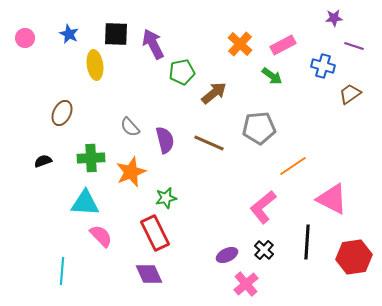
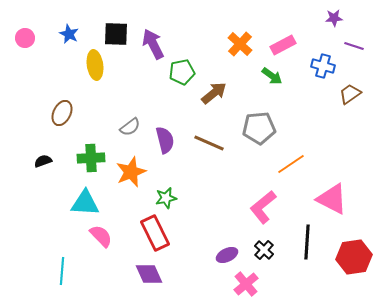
gray semicircle: rotated 85 degrees counterclockwise
orange line: moved 2 px left, 2 px up
